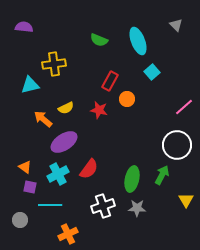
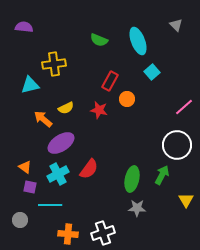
purple ellipse: moved 3 px left, 1 px down
white cross: moved 27 px down
orange cross: rotated 30 degrees clockwise
